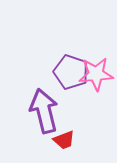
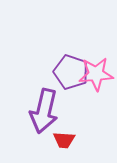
purple arrow: rotated 153 degrees counterclockwise
red trapezoid: rotated 25 degrees clockwise
